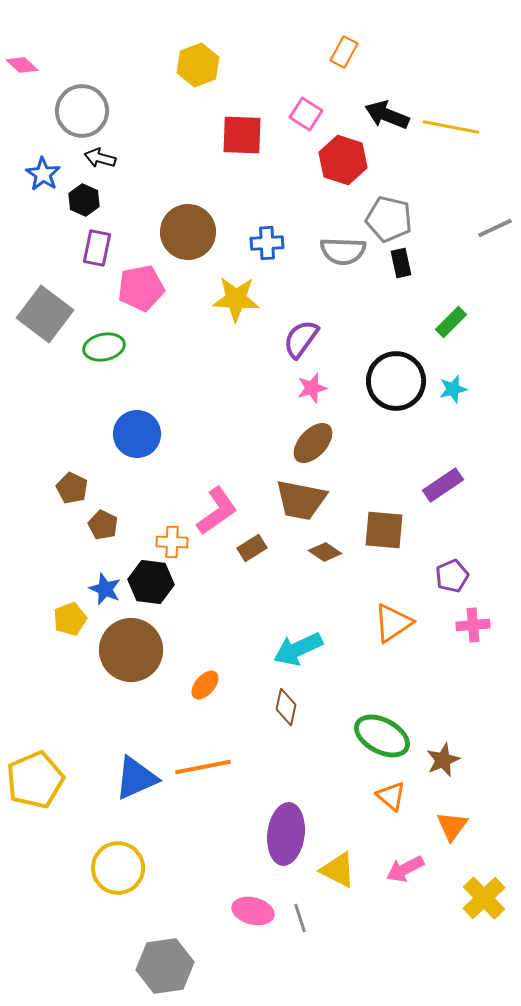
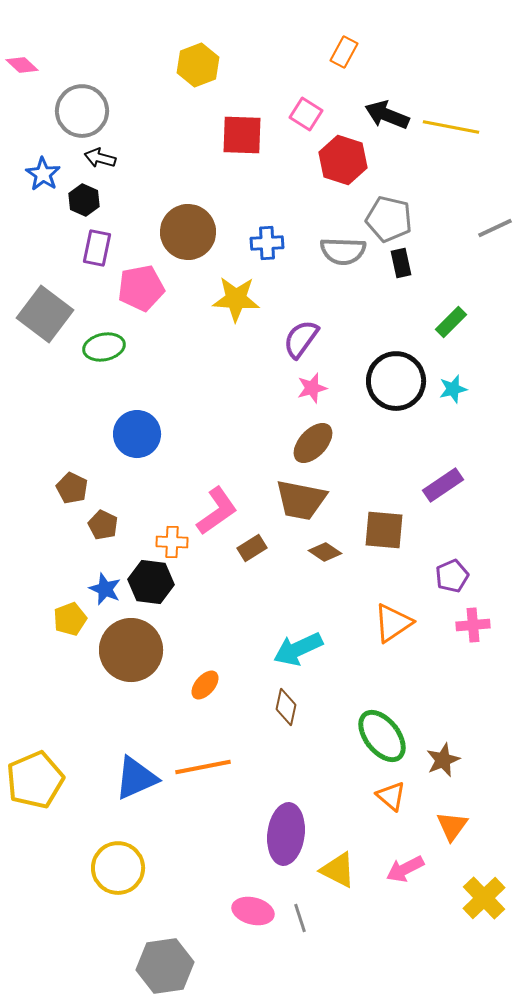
green ellipse at (382, 736): rotated 24 degrees clockwise
